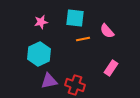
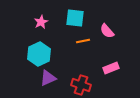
pink star: rotated 16 degrees counterclockwise
orange line: moved 2 px down
pink rectangle: rotated 35 degrees clockwise
purple triangle: moved 1 px left, 3 px up; rotated 12 degrees counterclockwise
red cross: moved 6 px right
